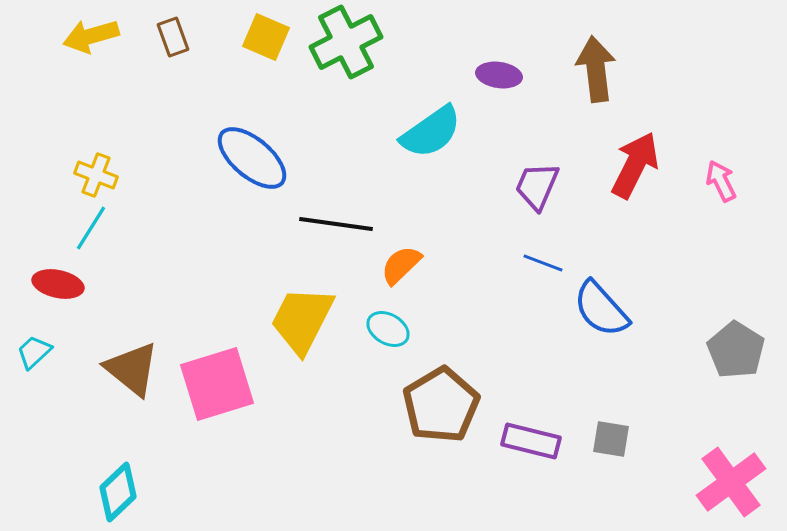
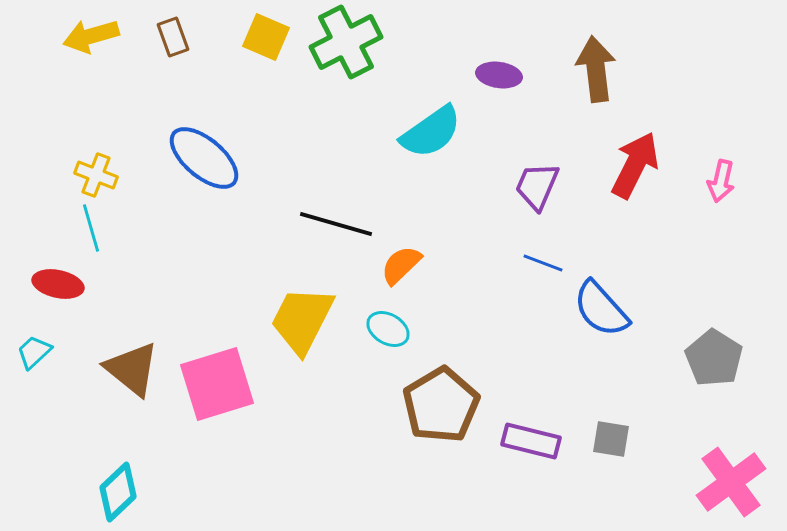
blue ellipse: moved 48 px left
pink arrow: rotated 141 degrees counterclockwise
black line: rotated 8 degrees clockwise
cyan line: rotated 48 degrees counterclockwise
gray pentagon: moved 22 px left, 8 px down
